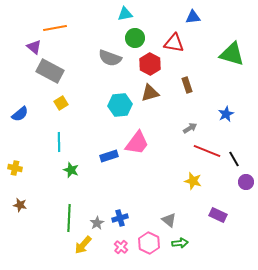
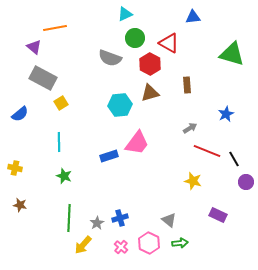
cyan triangle: rotated 14 degrees counterclockwise
red triangle: moved 5 px left; rotated 20 degrees clockwise
gray rectangle: moved 7 px left, 7 px down
brown rectangle: rotated 14 degrees clockwise
green star: moved 7 px left, 6 px down
